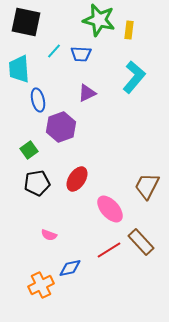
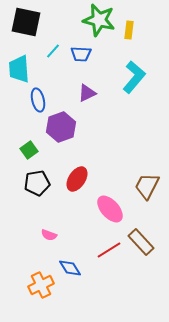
cyan line: moved 1 px left
blue diamond: rotated 70 degrees clockwise
